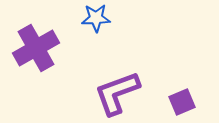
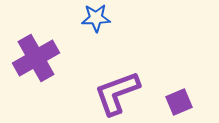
purple cross: moved 10 px down
purple square: moved 3 px left
